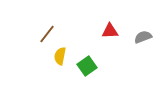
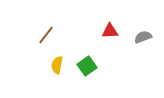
brown line: moved 1 px left, 1 px down
yellow semicircle: moved 3 px left, 9 px down
